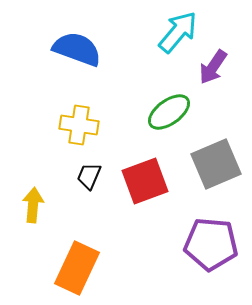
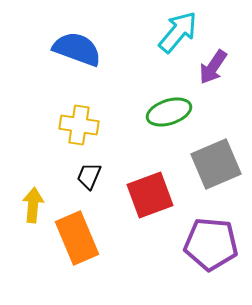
green ellipse: rotated 18 degrees clockwise
red square: moved 5 px right, 14 px down
orange rectangle: moved 30 px up; rotated 48 degrees counterclockwise
